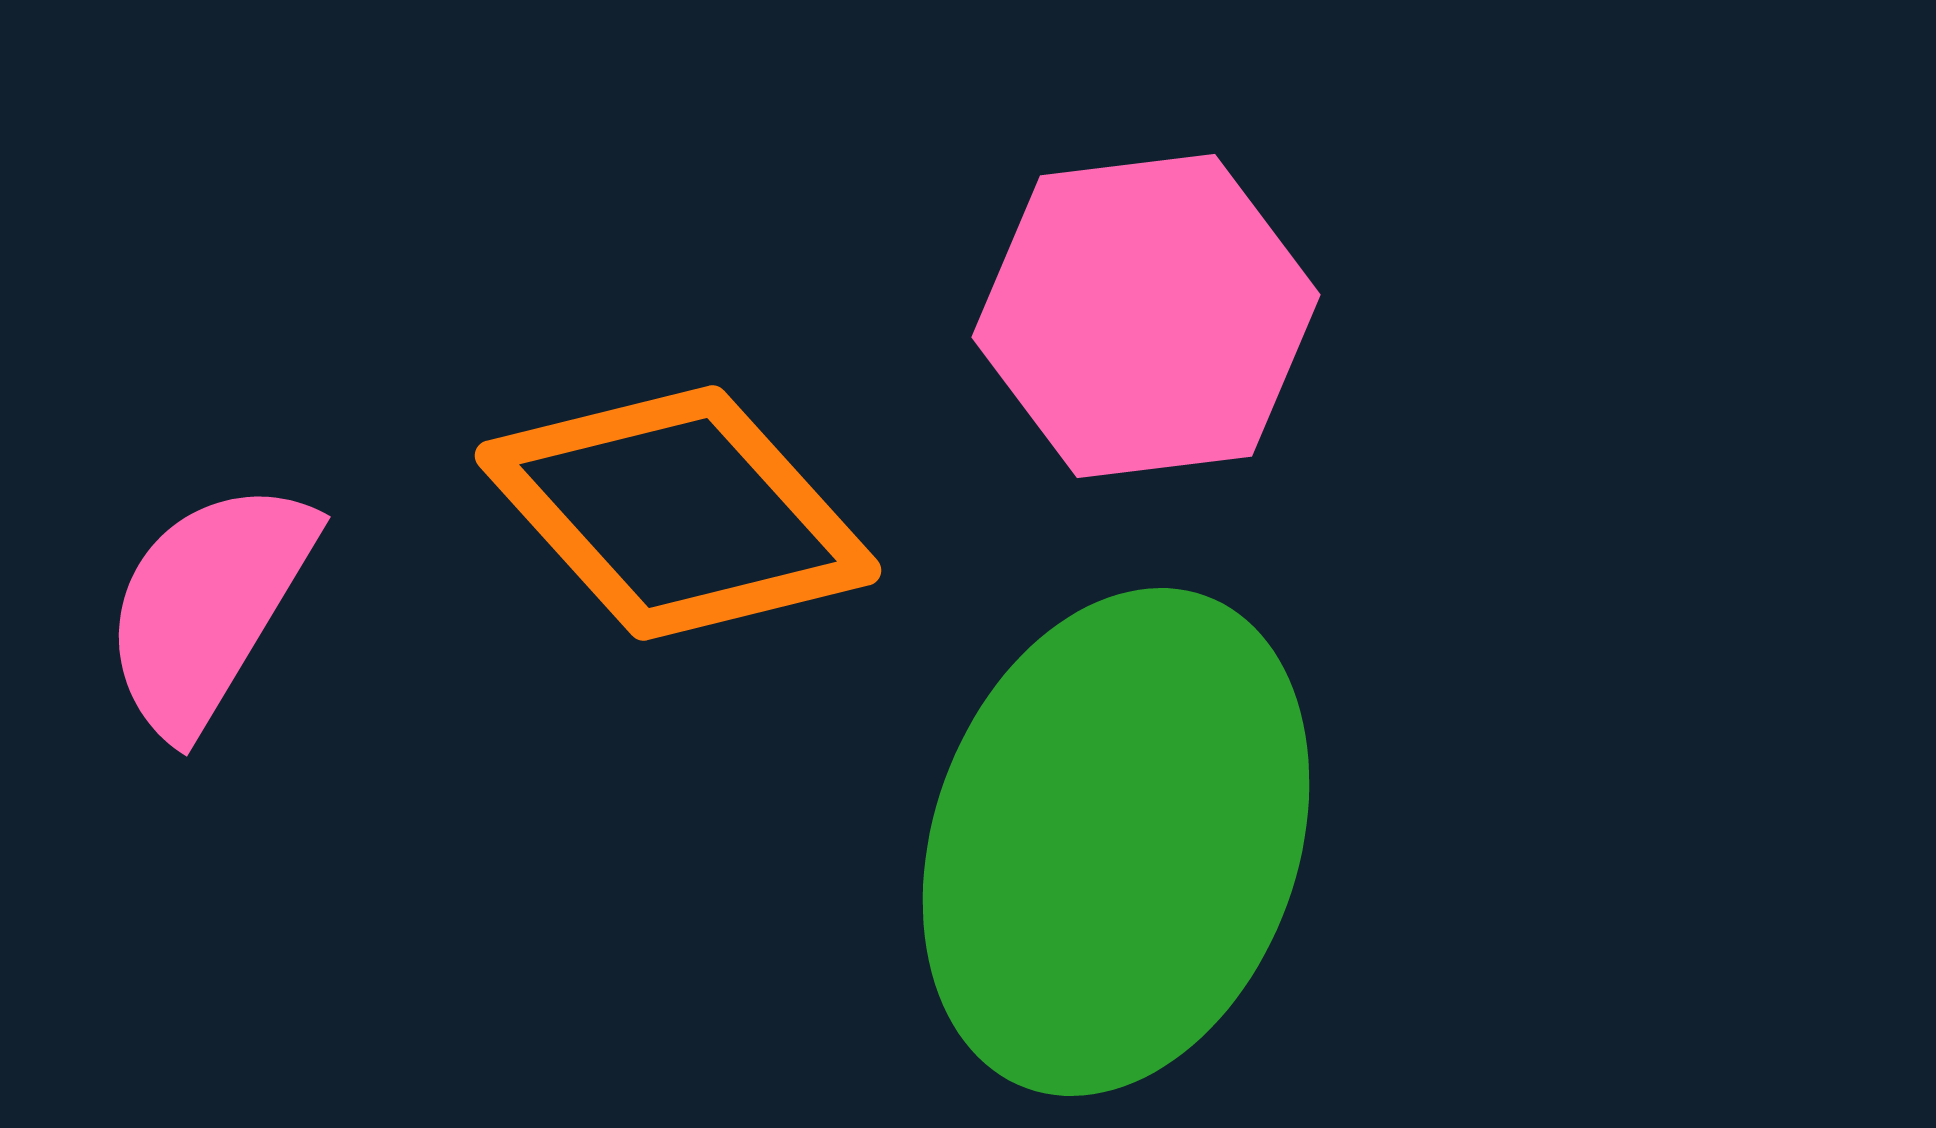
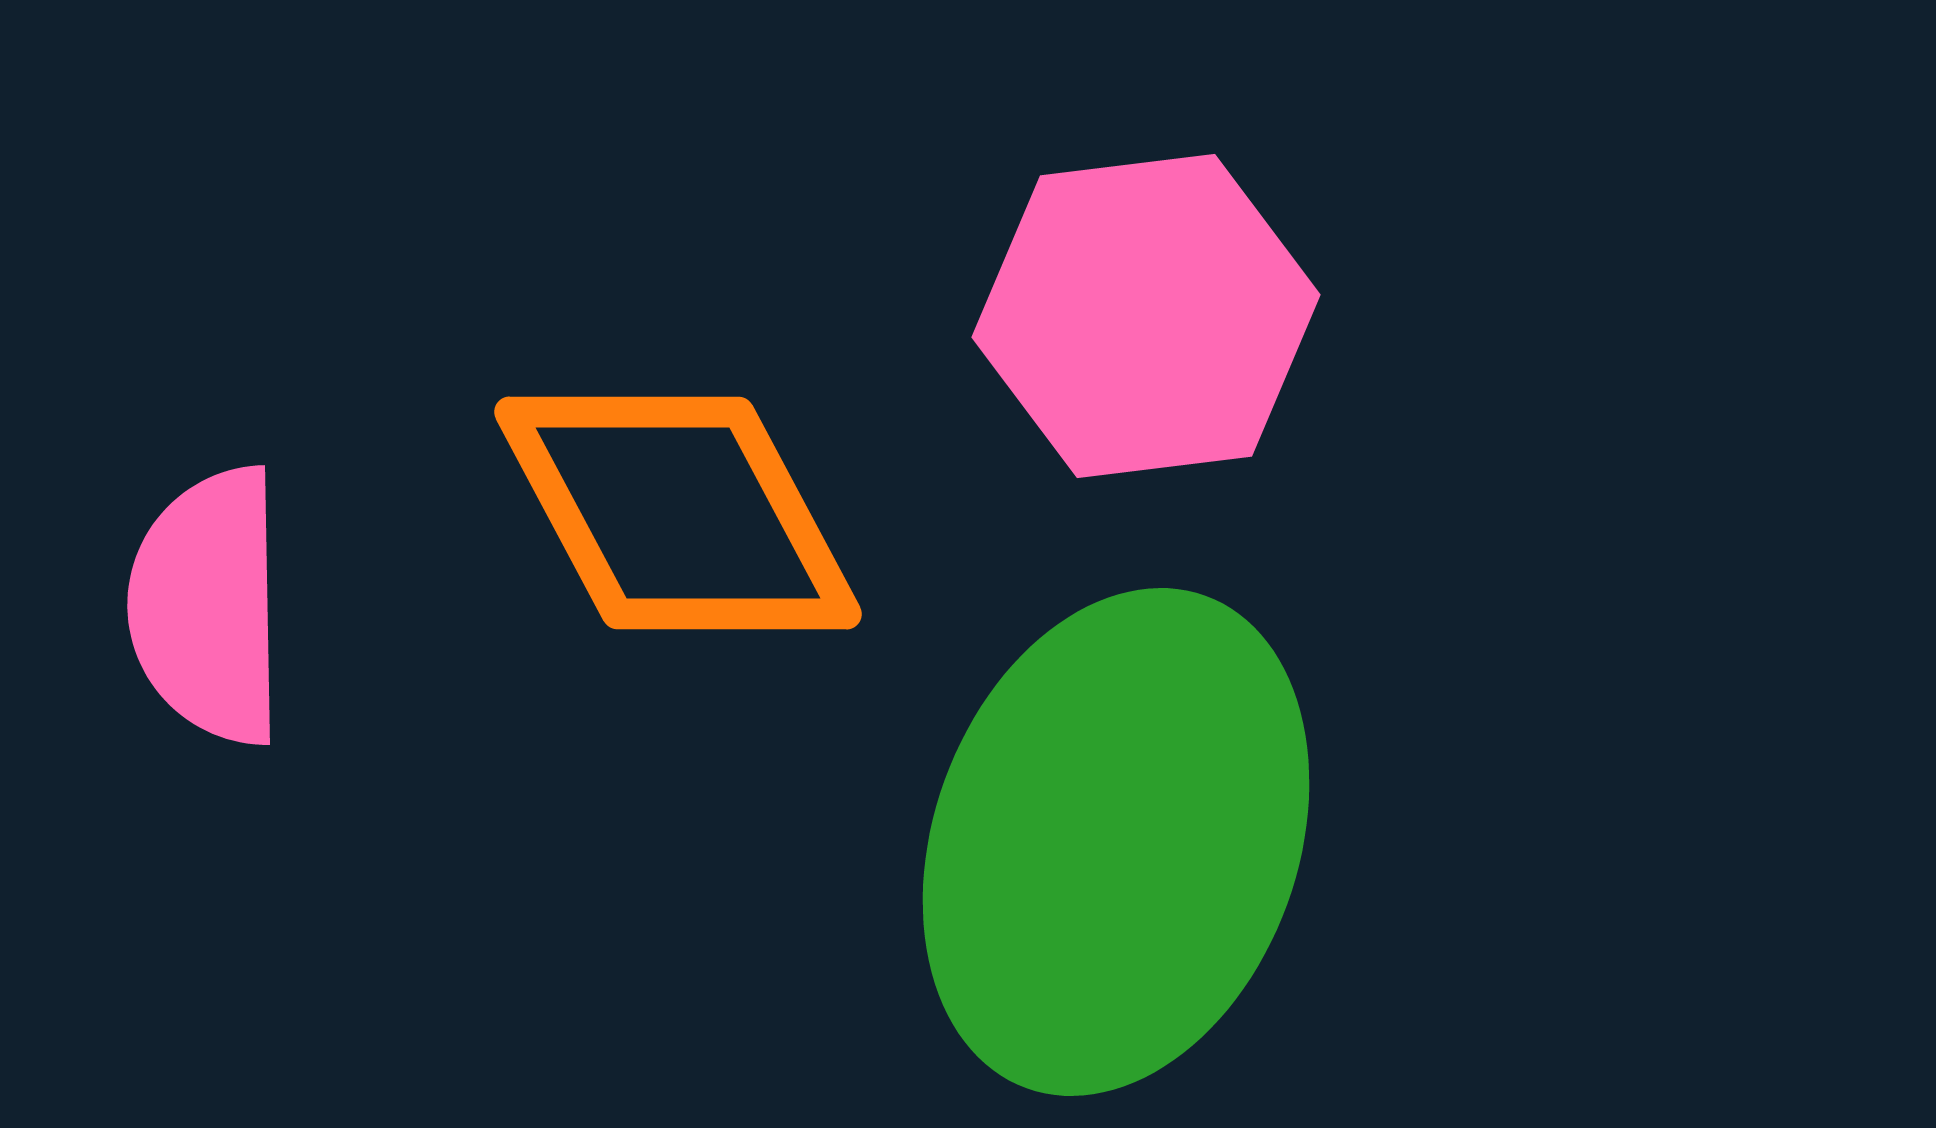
orange diamond: rotated 14 degrees clockwise
pink semicircle: rotated 32 degrees counterclockwise
